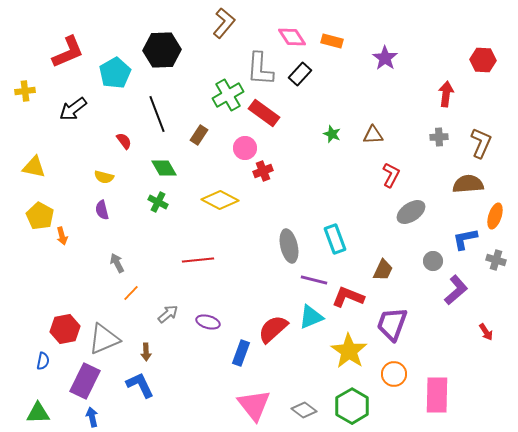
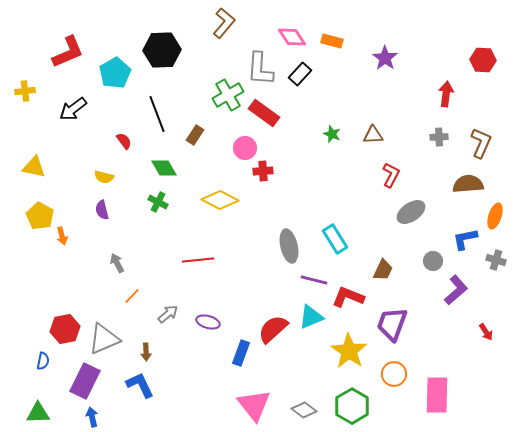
brown rectangle at (199, 135): moved 4 px left
red cross at (263, 171): rotated 18 degrees clockwise
cyan rectangle at (335, 239): rotated 12 degrees counterclockwise
orange line at (131, 293): moved 1 px right, 3 px down
